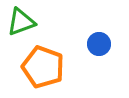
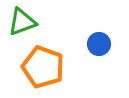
green triangle: moved 1 px right
